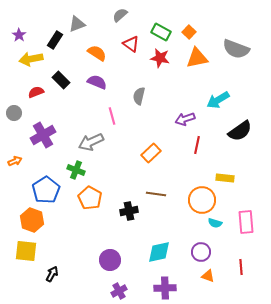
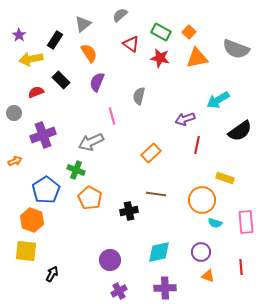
gray triangle at (77, 24): moved 6 px right; rotated 18 degrees counterclockwise
orange semicircle at (97, 53): moved 8 px left; rotated 24 degrees clockwise
purple semicircle at (97, 82): rotated 90 degrees counterclockwise
purple cross at (43, 135): rotated 10 degrees clockwise
yellow rectangle at (225, 178): rotated 12 degrees clockwise
